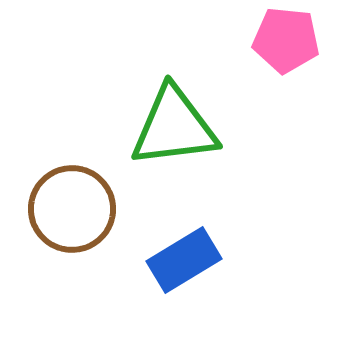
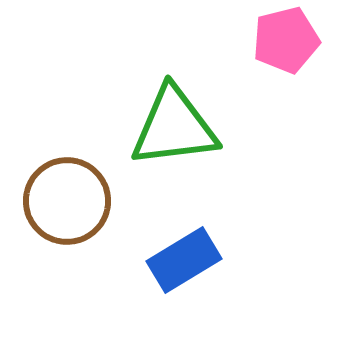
pink pentagon: rotated 20 degrees counterclockwise
brown circle: moved 5 px left, 8 px up
